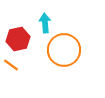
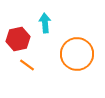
orange circle: moved 13 px right, 4 px down
orange line: moved 16 px right
